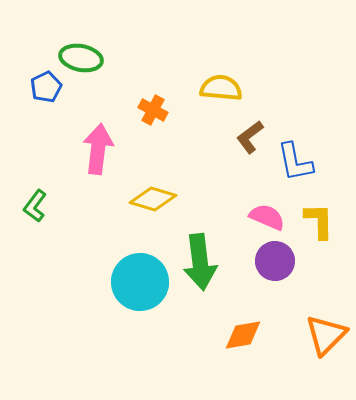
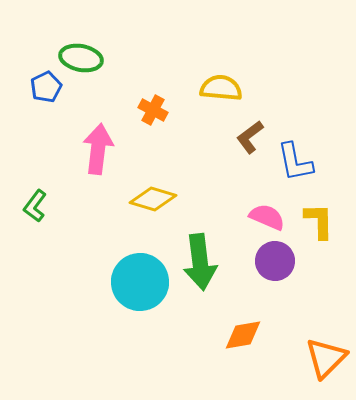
orange triangle: moved 23 px down
